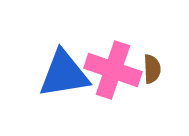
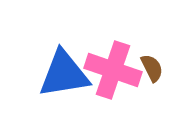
brown semicircle: moved 1 px up; rotated 24 degrees counterclockwise
